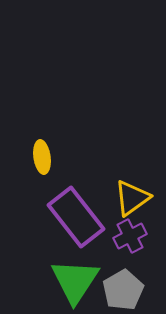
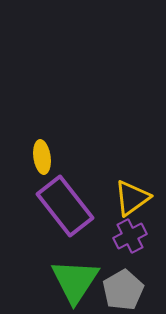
purple rectangle: moved 11 px left, 11 px up
